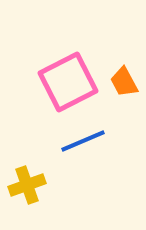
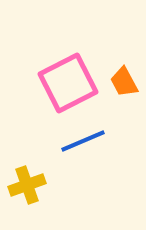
pink square: moved 1 px down
